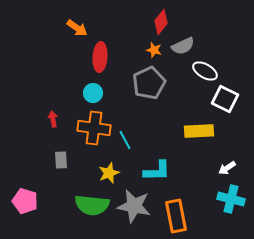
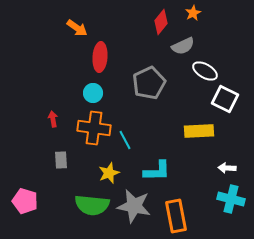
orange star: moved 39 px right, 37 px up; rotated 28 degrees clockwise
white arrow: rotated 36 degrees clockwise
